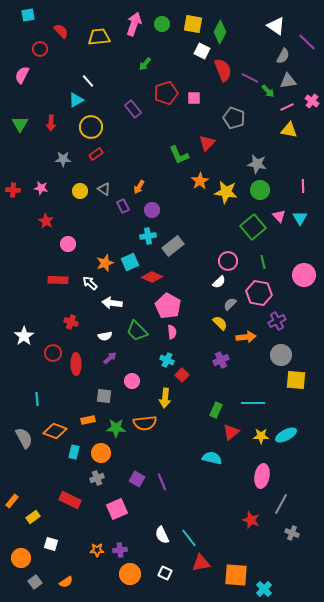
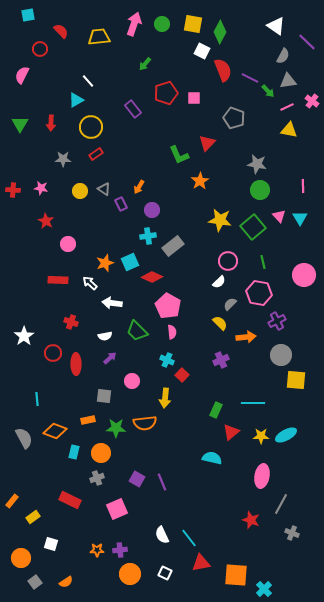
yellow star at (226, 192): moved 6 px left, 28 px down
purple rectangle at (123, 206): moved 2 px left, 2 px up
